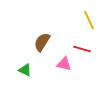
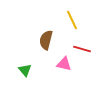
yellow line: moved 17 px left
brown semicircle: moved 4 px right, 2 px up; rotated 18 degrees counterclockwise
green triangle: rotated 24 degrees clockwise
